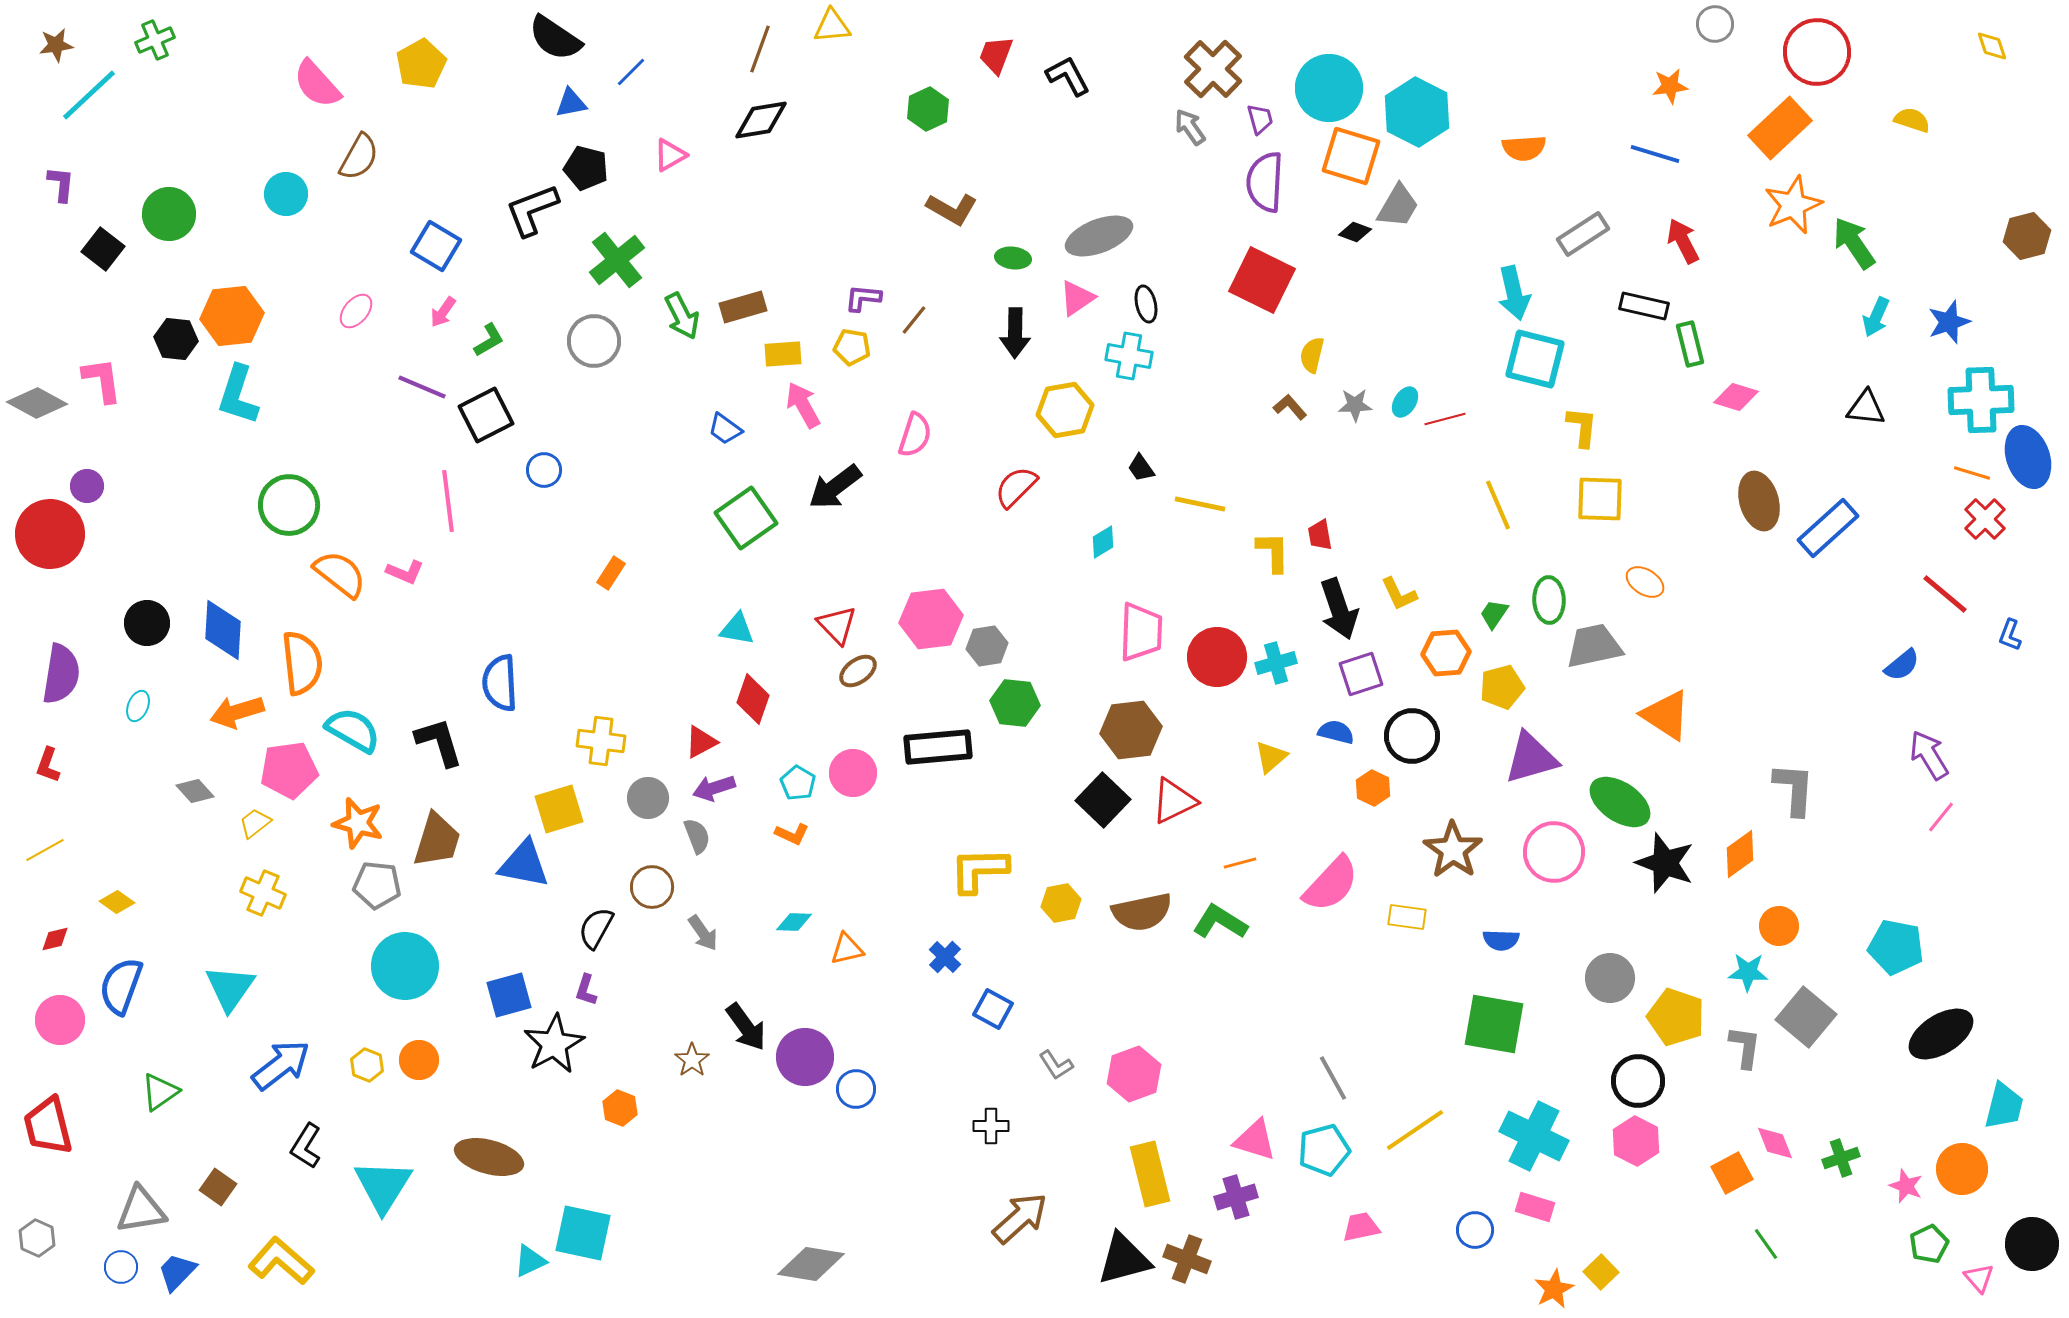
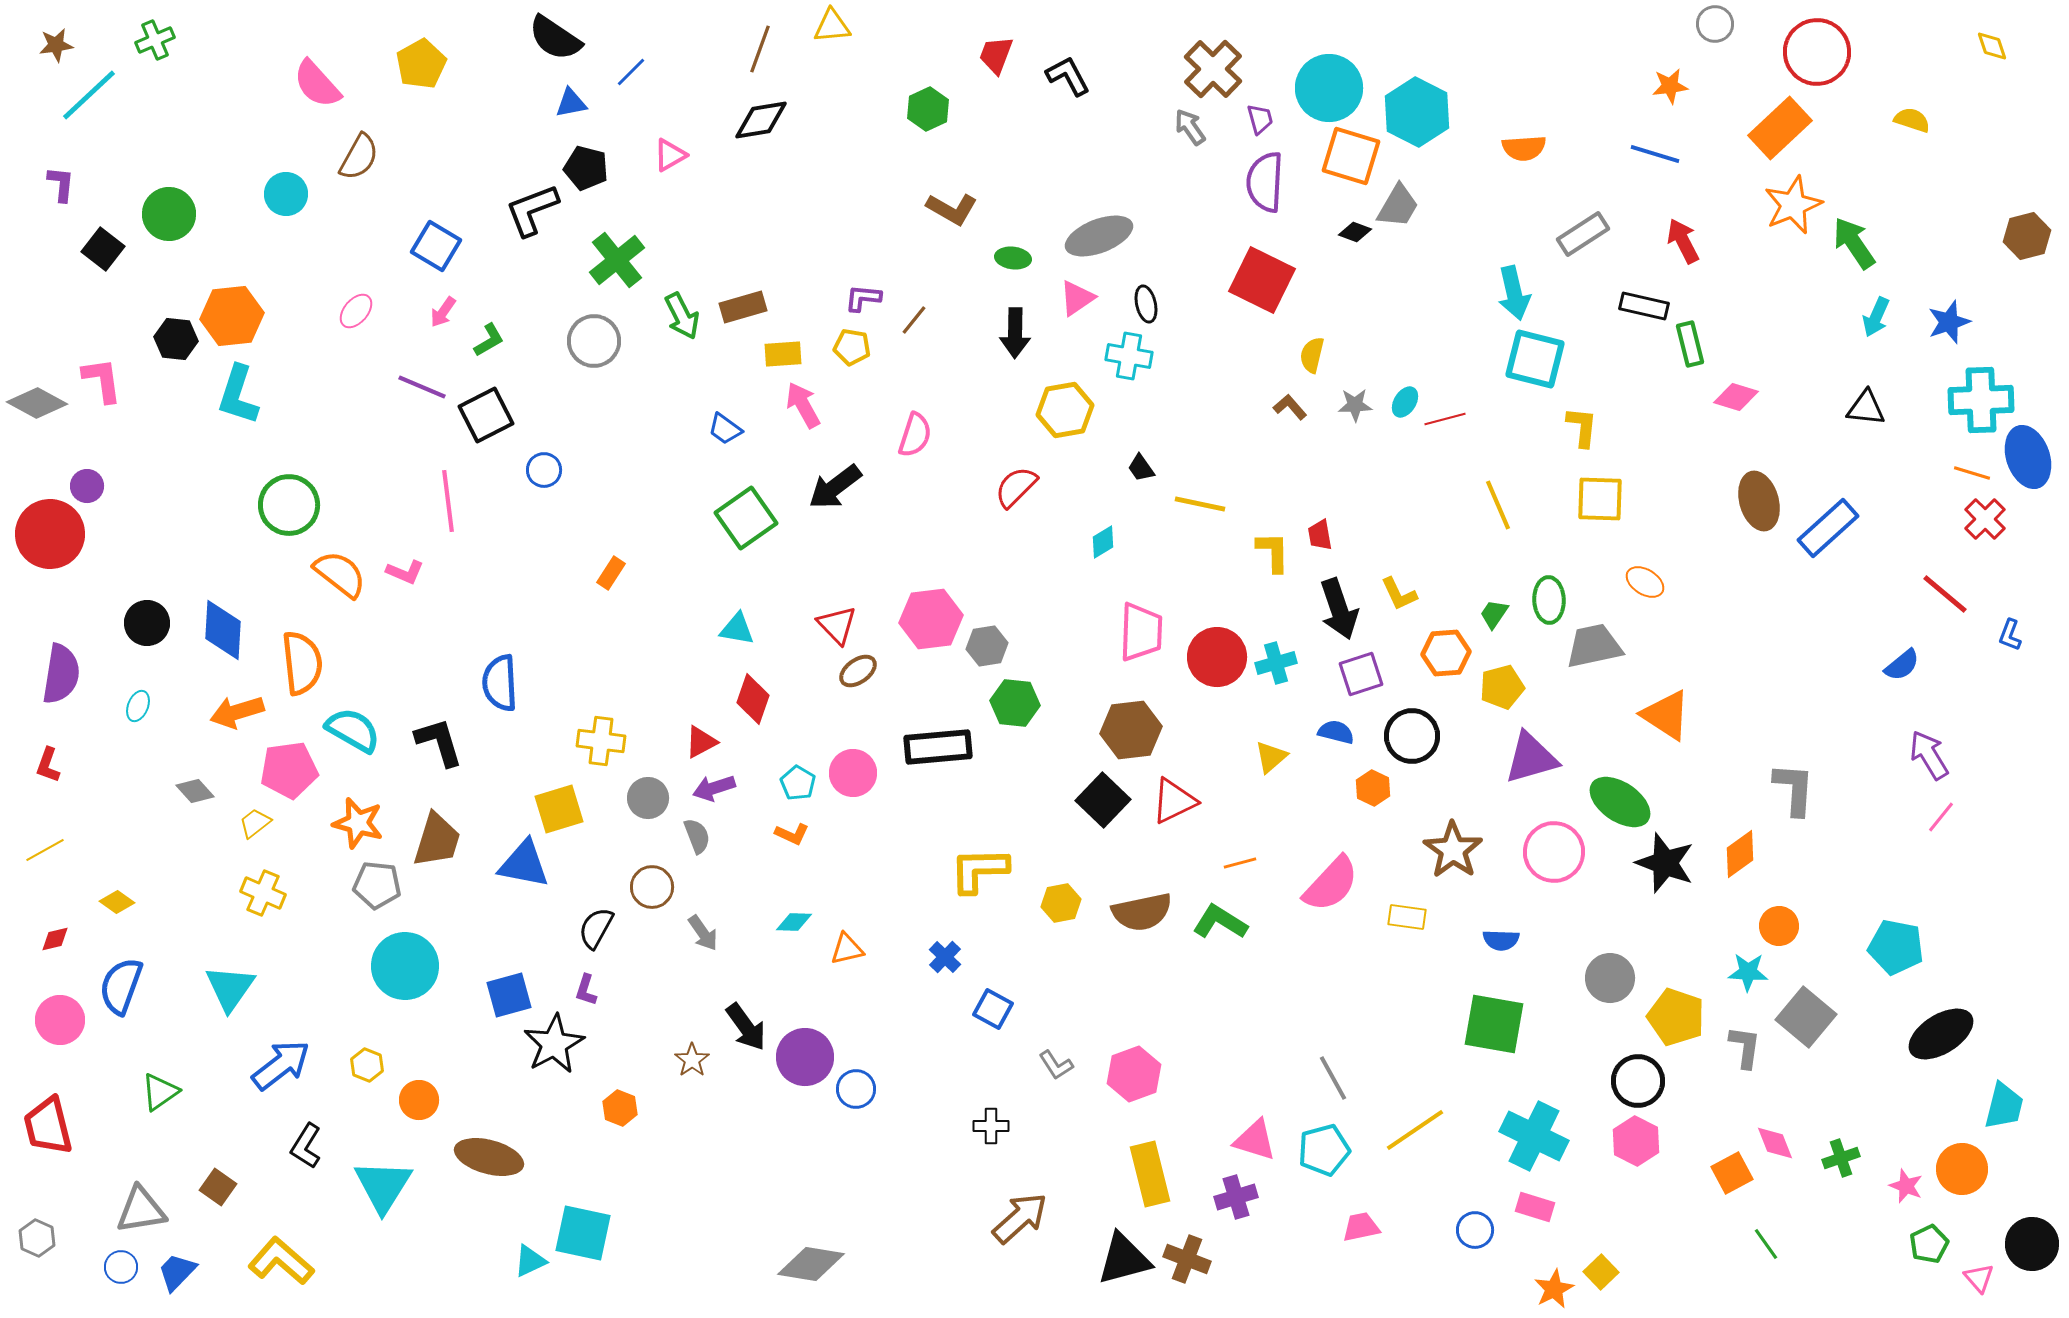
orange circle at (419, 1060): moved 40 px down
